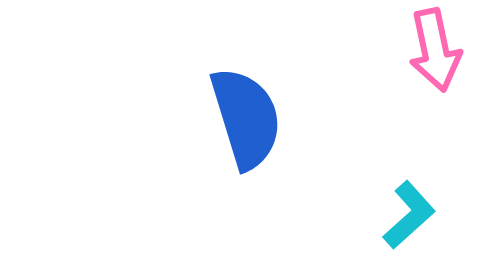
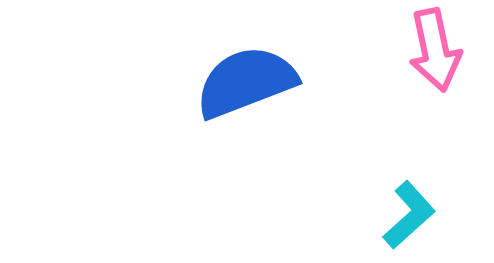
blue semicircle: moved 36 px up; rotated 94 degrees counterclockwise
